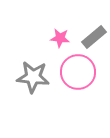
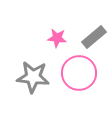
pink star: moved 3 px left
pink circle: moved 1 px right, 1 px down
